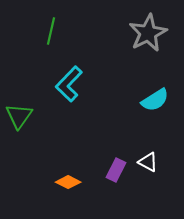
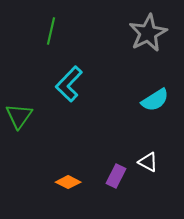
purple rectangle: moved 6 px down
